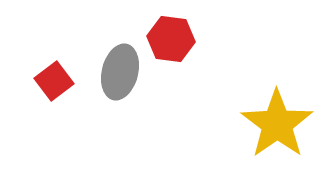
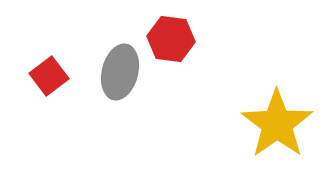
red square: moved 5 px left, 5 px up
